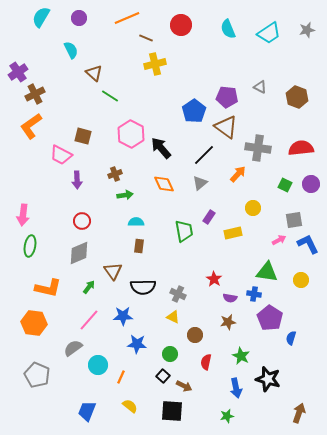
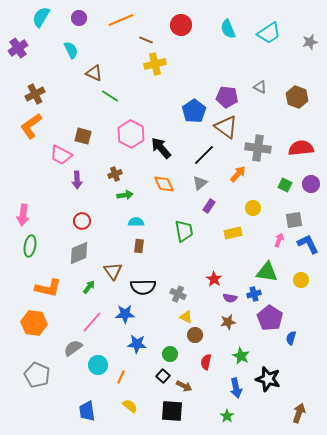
orange line at (127, 18): moved 6 px left, 2 px down
gray star at (307, 30): moved 3 px right, 12 px down
brown line at (146, 38): moved 2 px down
purple cross at (18, 72): moved 24 px up
brown triangle at (94, 73): rotated 18 degrees counterclockwise
purple rectangle at (209, 217): moved 11 px up
pink arrow at (279, 240): rotated 40 degrees counterclockwise
blue cross at (254, 294): rotated 24 degrees counterclockwise
blue star at (123, 316): moved 2 px right, 2 px up
yellow triangle at (173, 317): moved 13 px right
pink line at (89, 320): moved 3 px right, 2 px down
blue trapezoid at (87, 411): rotated 30 degrees counterclockwise
green star at (227, 416): rotated 24 degrees counterclockwise
